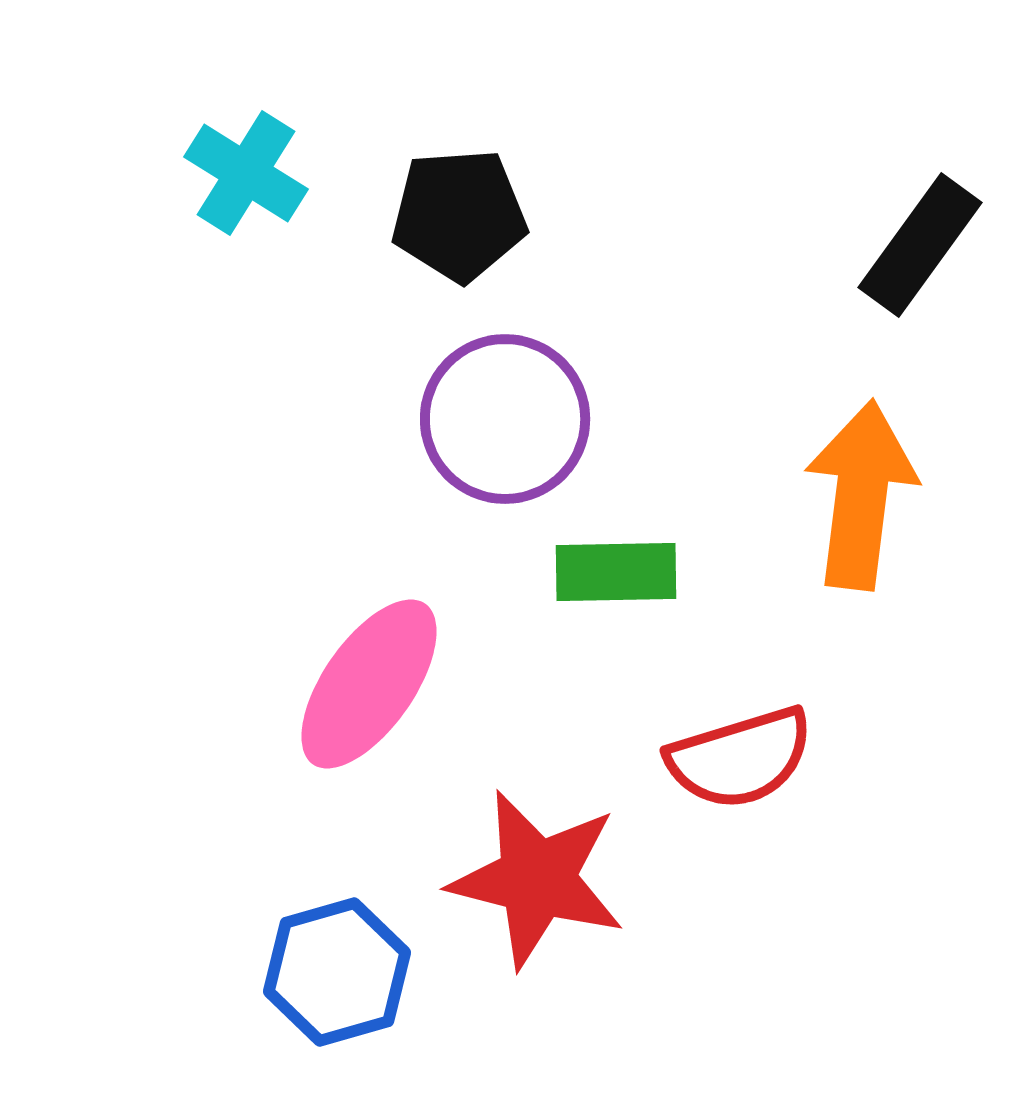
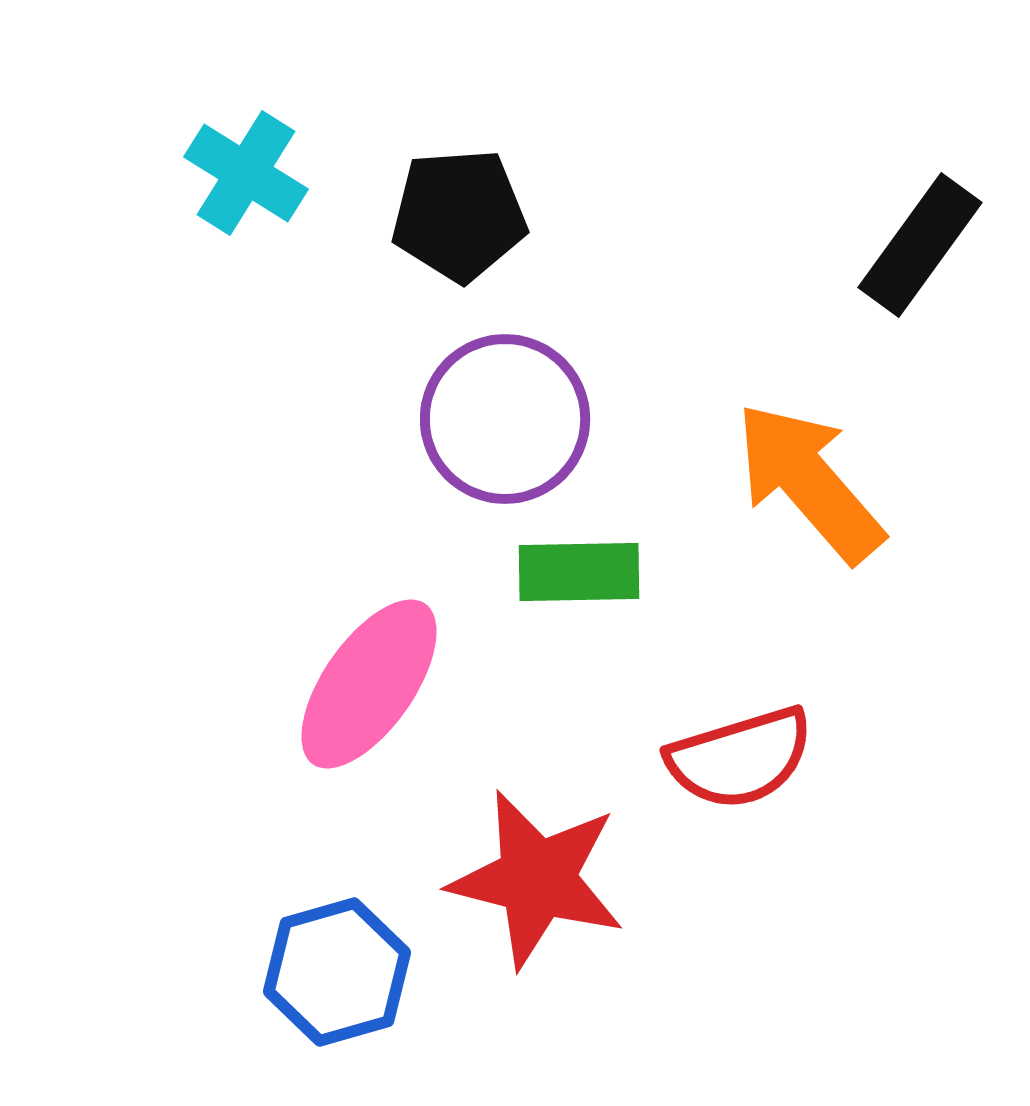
orange arrow: moved 52 px left, 13 px up; rotated 48 degrees counterclockwise
green rectangle: moved 37 px left
